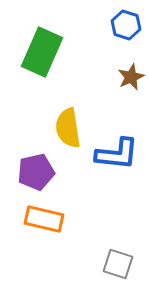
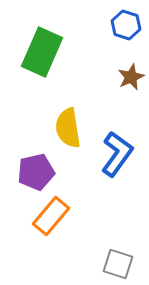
blue L-shape: rotated 60 degrees counterclockwise
orange rectangle: moved 7 px right, 3 px up; rotated 63 degrees counterclockwise
